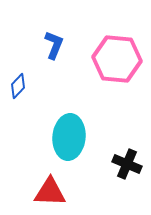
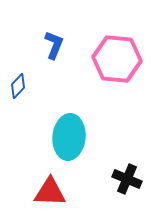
black cross: moved 15 px down
